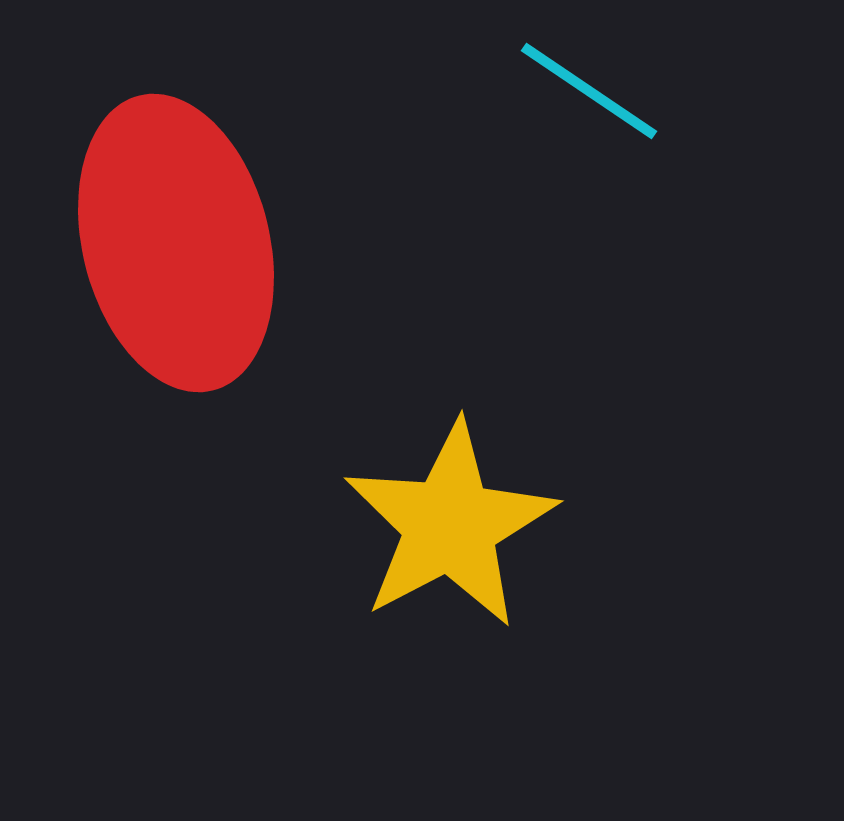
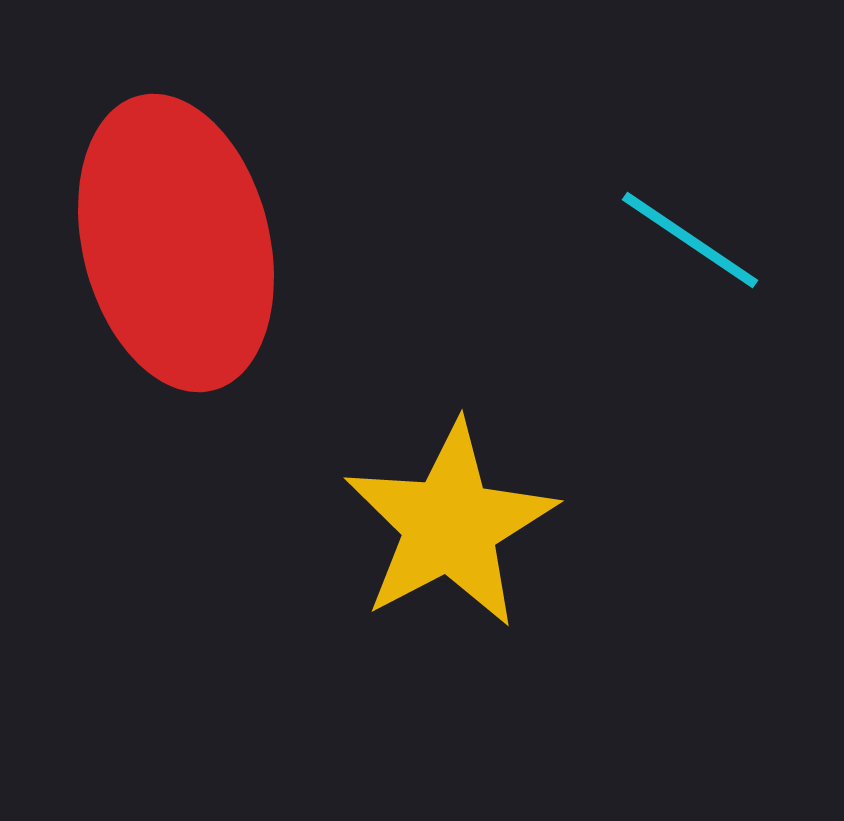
cyan line: moved 101 px right, 149 px down
